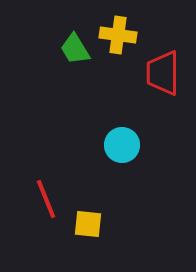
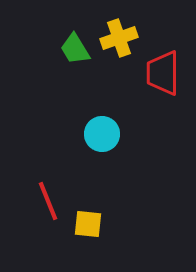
yellow cross: moved 1 px right, 3 px down; rotated 27 degrees counterclockwise
cyan circle: moved 20 px left, 11 px up
red line: moved 2 px right, 2 px down
